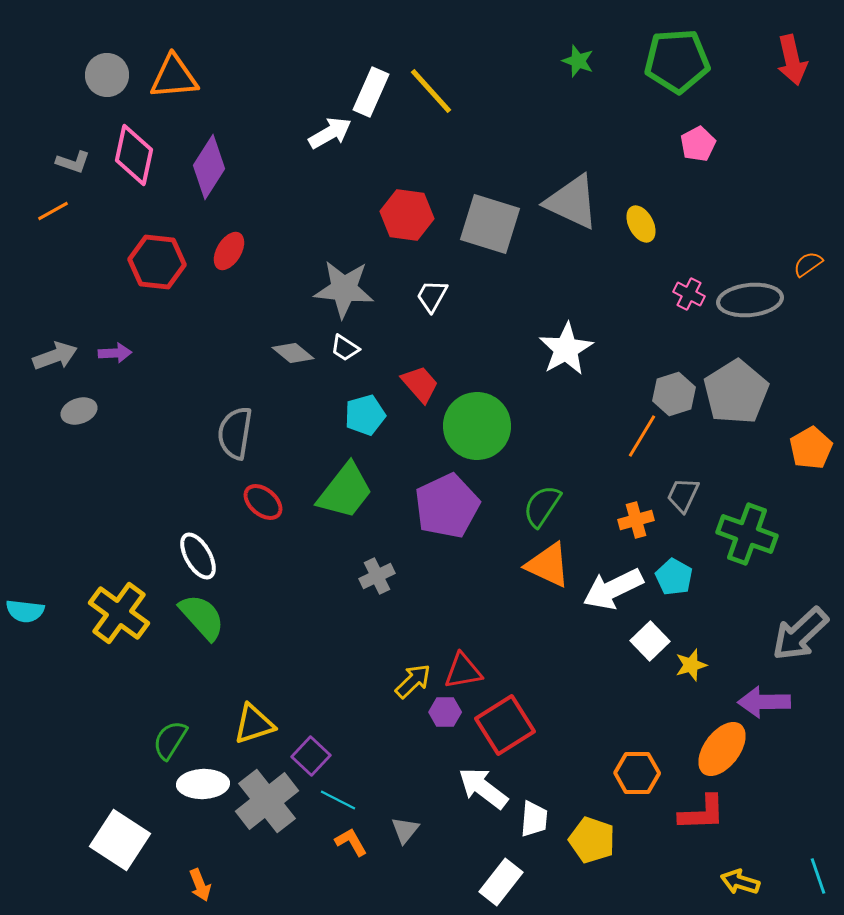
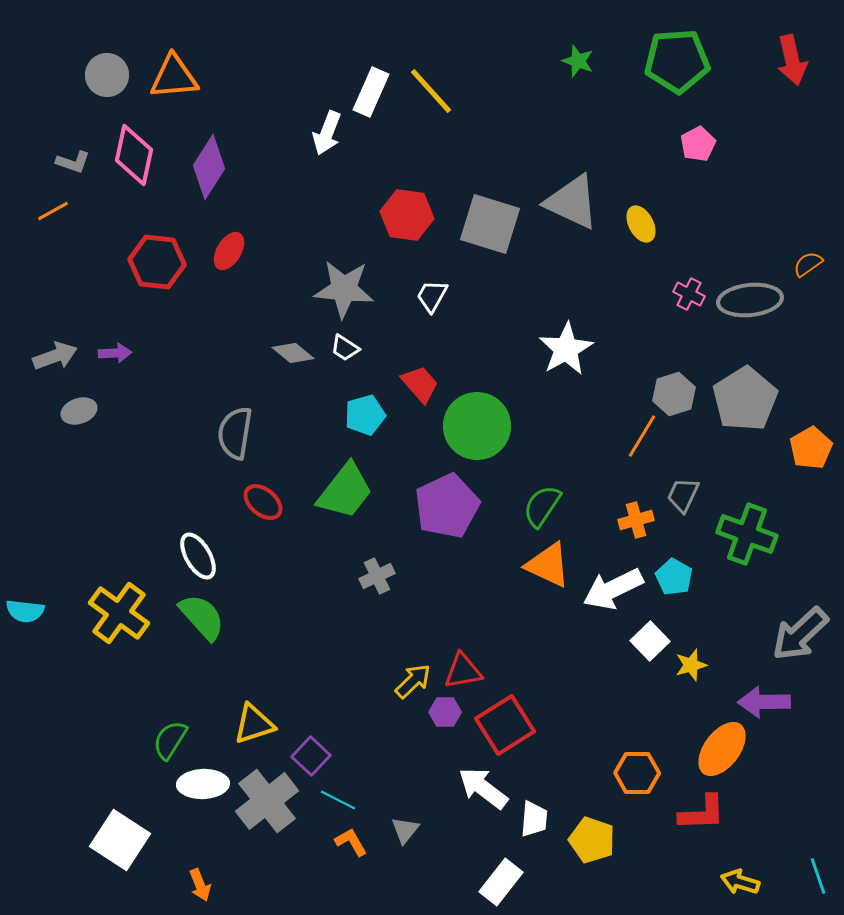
white arrow at (330, 133): moved 3 px left; rotated 141 degrees clockwise
gray pentagon at (736, 392): moved 9 px right, 7 px down
